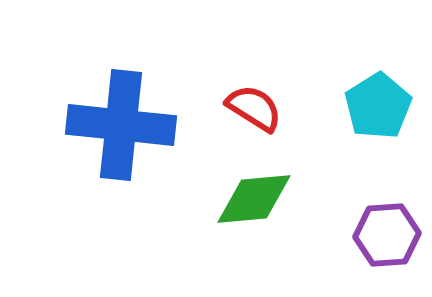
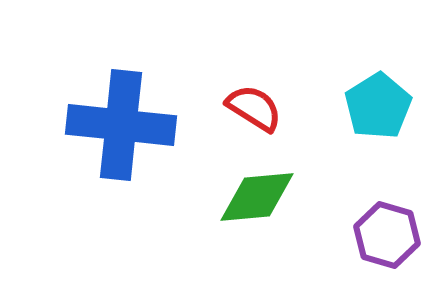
green diamond: moved 3 px right, 2 px up
purple hexagon: rotated 20 degrees clockwise
